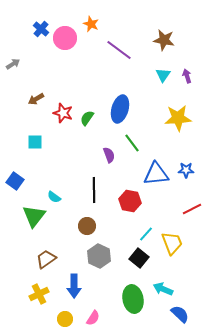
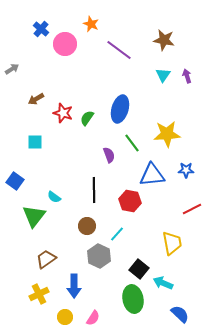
pink circle: moved 6 px down
gray arrow: moved 1 px left, 5 px down
yellow star: moved 11 px left, 16 px down
blue triangle: moved 4 px left, 1 px down
cyan line: moved 29 px left
yellow trapezoid: rotated 10 degrees clockwise
black square: moved 11 px down
cyan arrow: moved 6 px up
yellow circle: moved 2 px up
